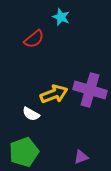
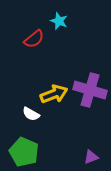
cyan star: moved 2 px left, 4 px down
green pentagon: rotated 28 degrees counterclockwise
purple triangle: moved 10 px right
